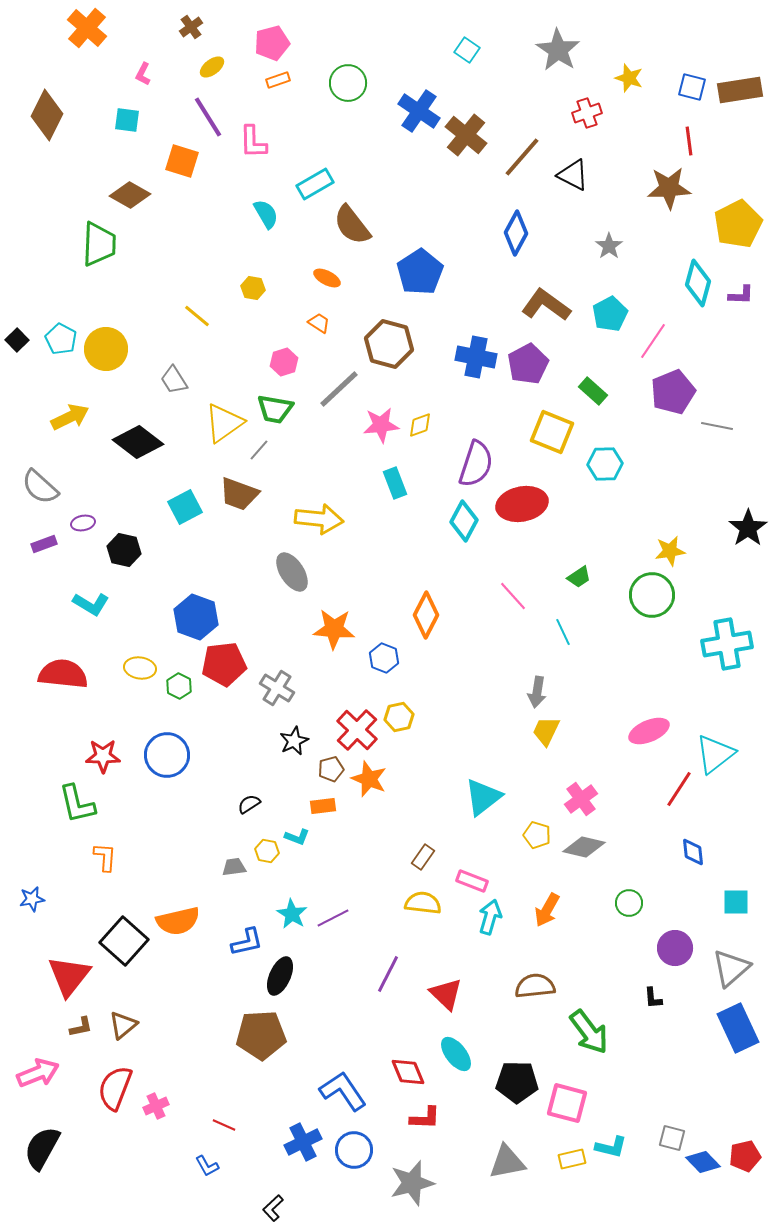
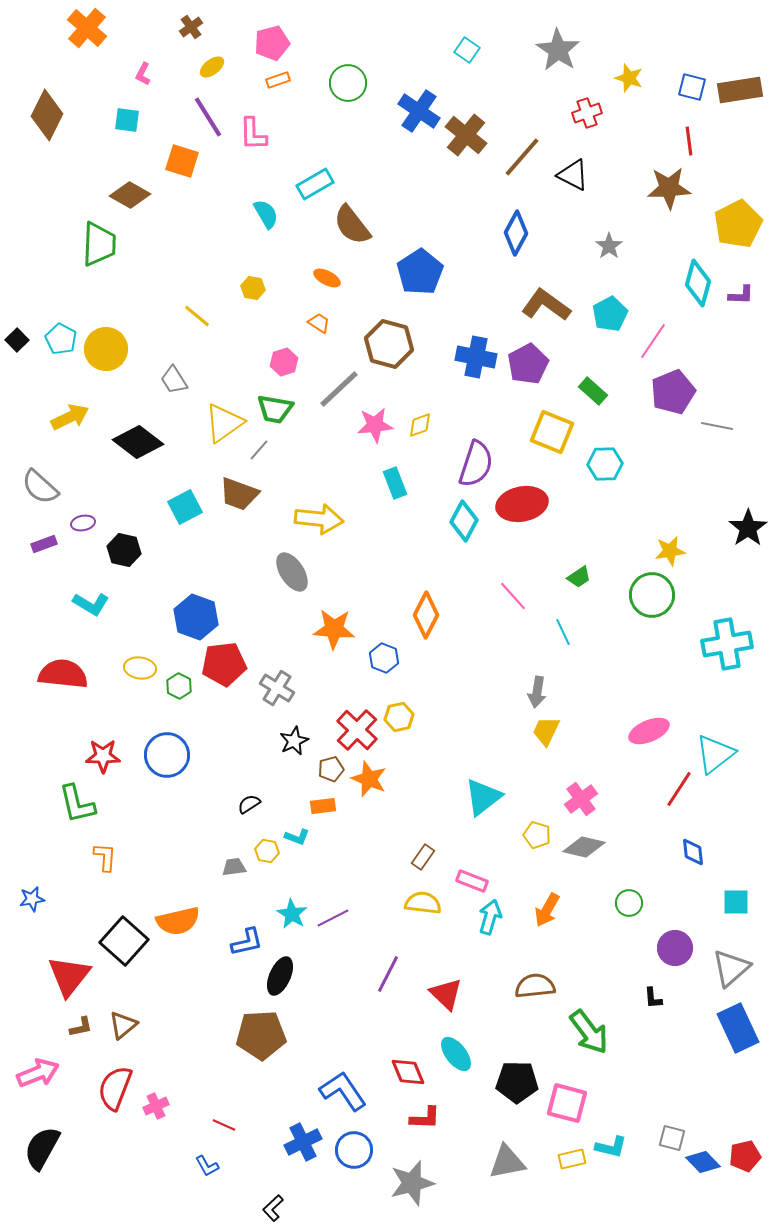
pink L-shape at (253, 142): moved 8 px up
pink star at (381, 425): moved 6 px left
